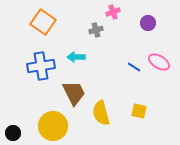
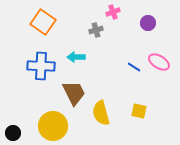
blue cross: rotated 12 degrees clockwise
